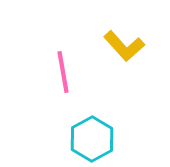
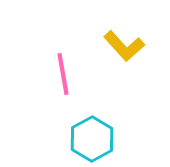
pink line: moved 2 px down
